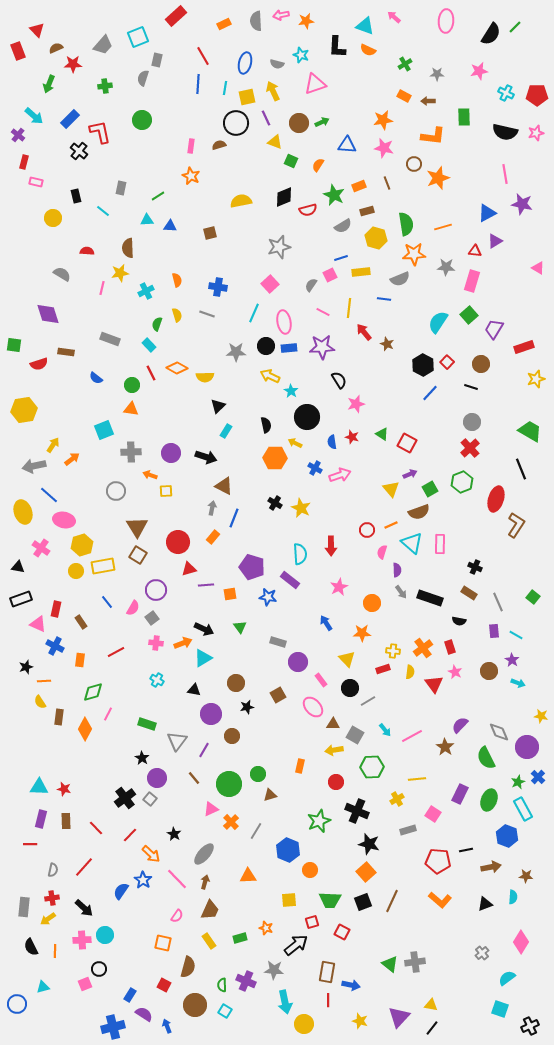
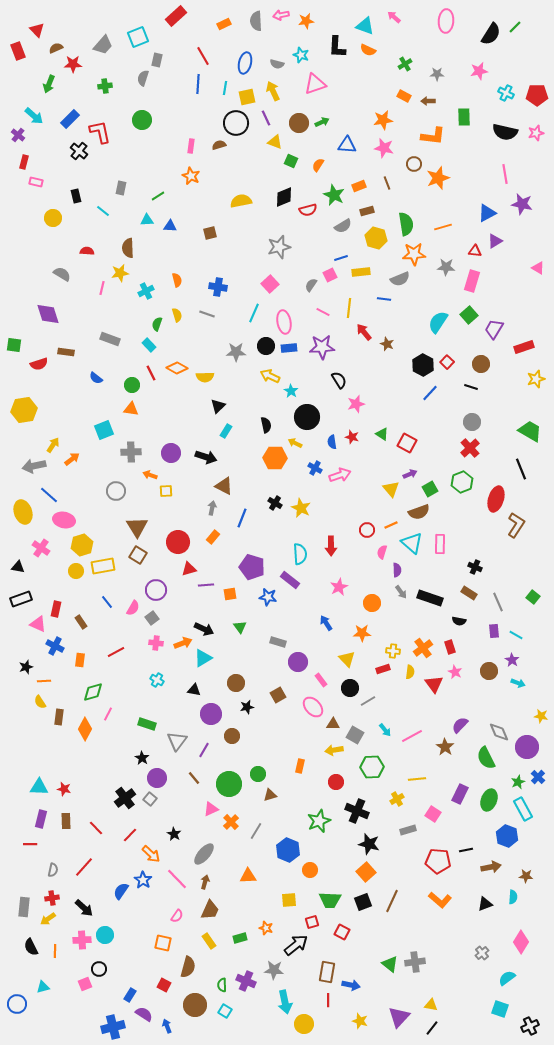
blue line at (234, 518): moved 8 px right
